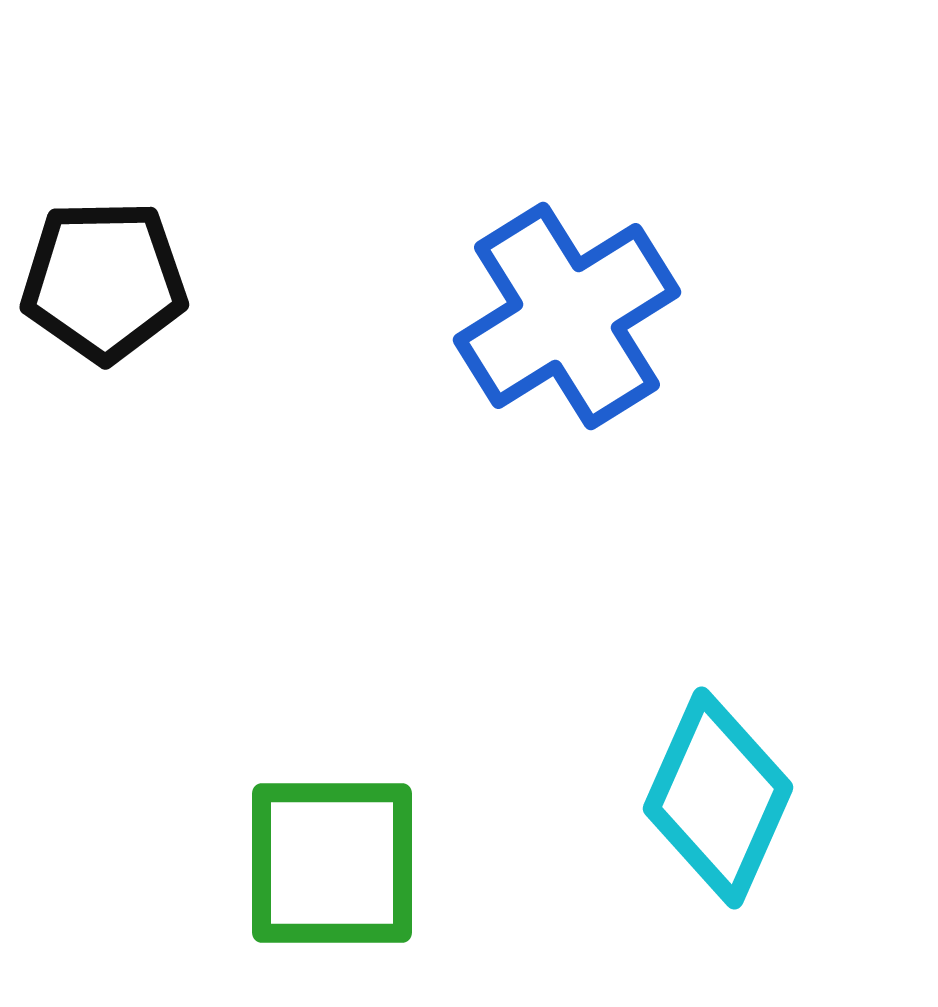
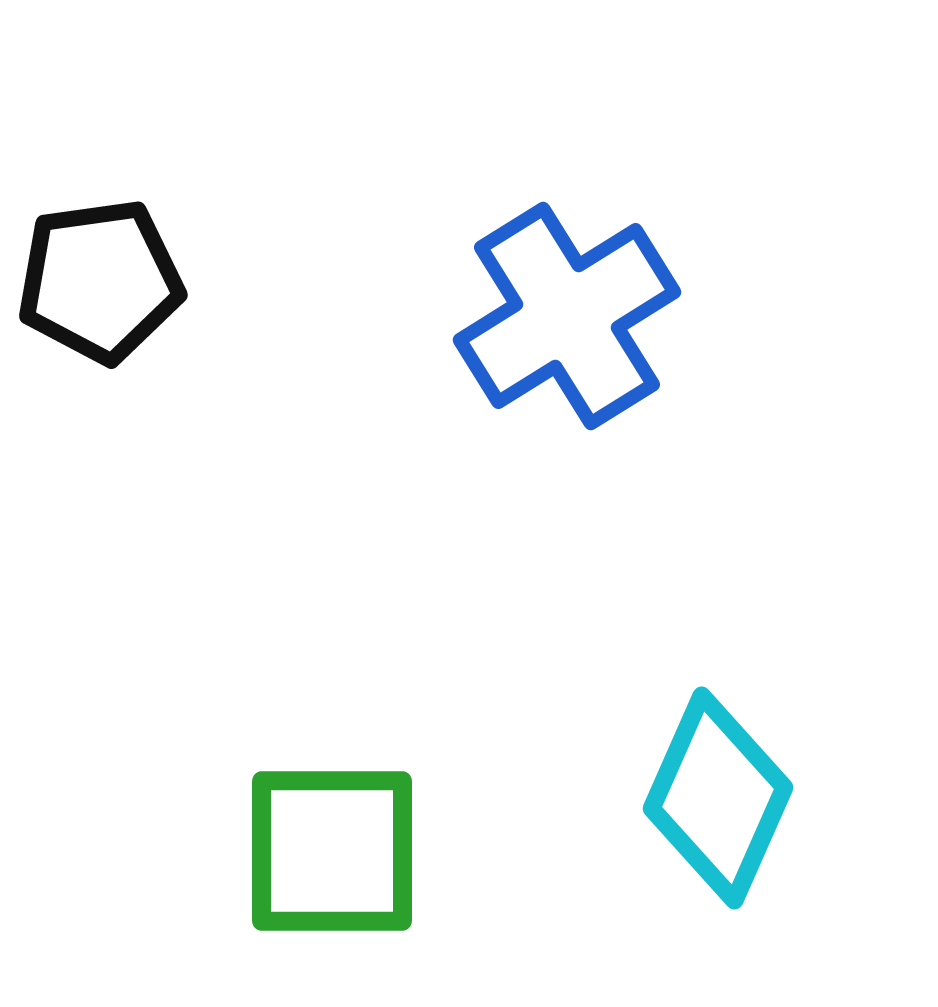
black pentagon: moved 4 px left; rotated 7 degrees counterclockwise
green square: moved 12 px up
